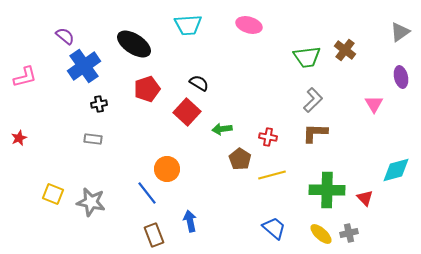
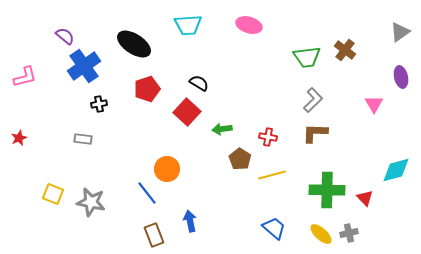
gray rectangle: moved 10 px left
